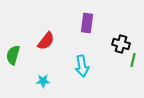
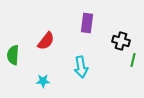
black cross: moved 3 px up
green semicircle: rotated 12 degrees counterclockwise
cyan arrow: moved 1 px left, 1 px down
